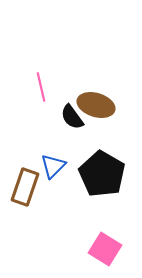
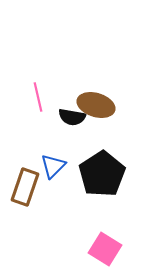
pink line: moved 3 px left, 10 px down
black semicircle: rotated 44 degrees counterclockwise
black pentagon: rotated 9 degrees clockwise
